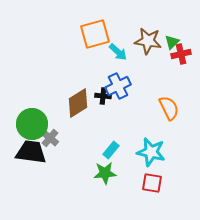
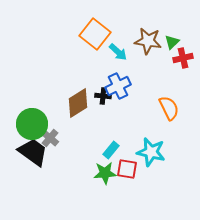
orange square: rotated 36 degrees counterclockwise
red cross: moved 2 px right, 4 px down
black trapezoid: moved 2 px right; rotated 28 degrees clockwise
red square: moved 25 px left, 14 px up
